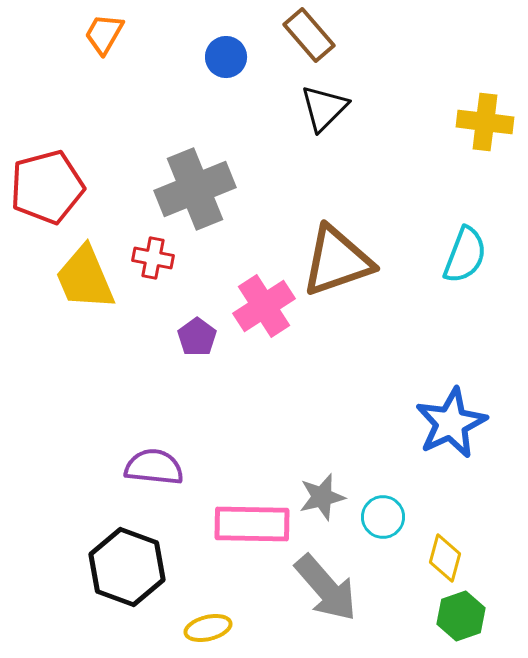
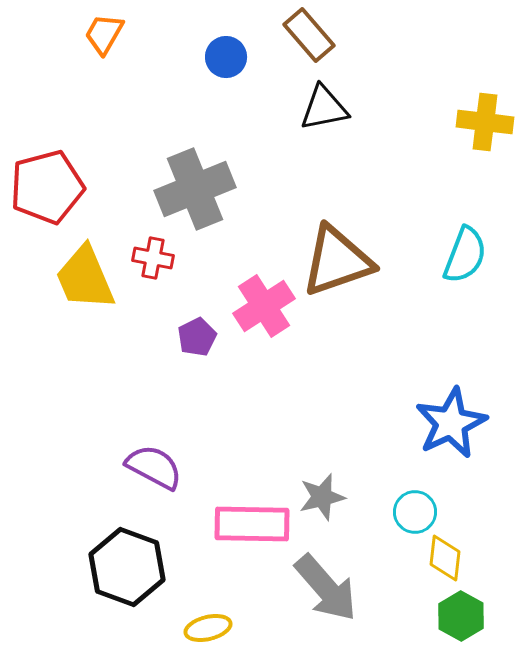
black triangle: rotated 34 degrees clockwise
purple pentagon: rotated 9 degrees clockwise
purple semicircle: rotated 22 degrees clockwise
cyan circle: moved 32 px right, 5 px up
yellow diamond: rotated 9 degrees counterclockwise
green hexagon: rotated 12 degrees counterclockwise
